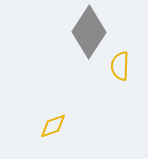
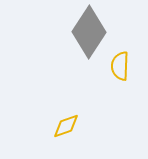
yellow diamond: moved 13 px right
